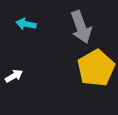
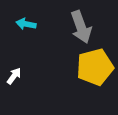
yellow pentagon: moved 1 px left, 1 px up; rotated 15 degrees clockwise
white arrow: rotated 24 degrees counterclockwise
